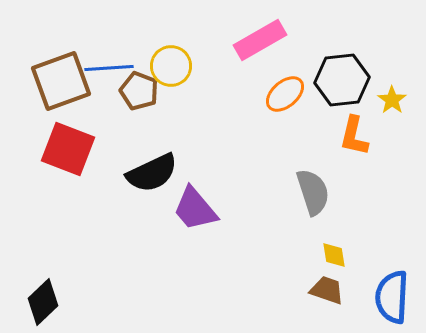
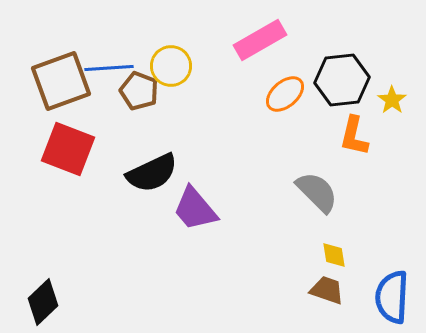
gray semicircle: moved 4 px right; rotated 27 degrees counterclockwise
